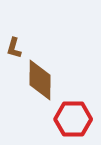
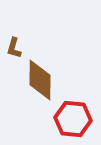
red hexagon: rotated 6 degrees clockwise
